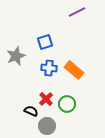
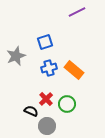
blue cross: rotated 21 degrees counterclockwise
